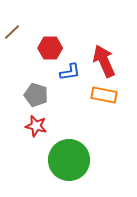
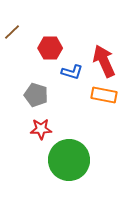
blue L-shape: moved 2 px right; rotated 25 degrees clockwise
red star: moved 5 px right, 3 px down; rotated 15 degrees counterclockwise
